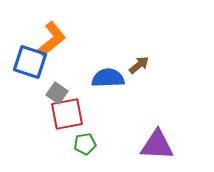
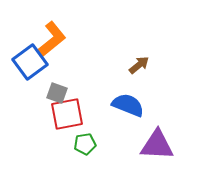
blue square: rotated 36 degrees clockwise
blue semicircle: moved 20 px right, 27 px down; rotated 24 degrees clockwise
gray square: rotated 15 degrees counterclockwise
